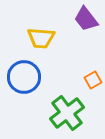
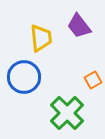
purple trapezoid: moved 7 px left, 7 px down
yellow trapezoid: rotated 100 degrees counterclockwise
green cross: rotated 8 degrees counterclockwise
